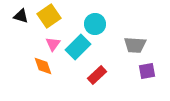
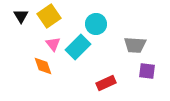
black triangle: rotated 42 degrees clockwise
cyan circle: moved 1 px right
pink triangle: rotated 14 degrees counterclockwise
purple square: rotated 18 degrees clockwise
red rectangle: moved 9 px right, 8 px down; rotated 18 degrees clockwise
